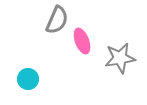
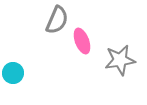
gray star: moved 2 px down
cyan circle: moved 15 px left, 6 px up
